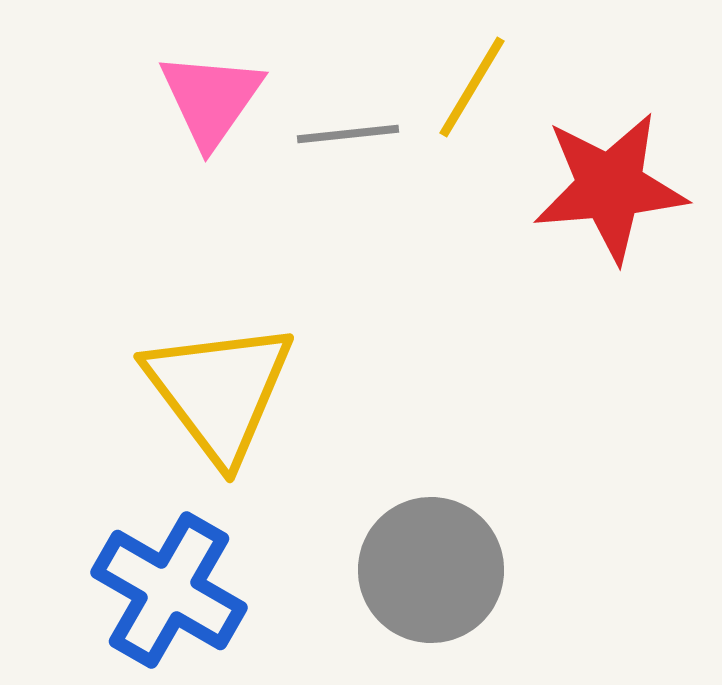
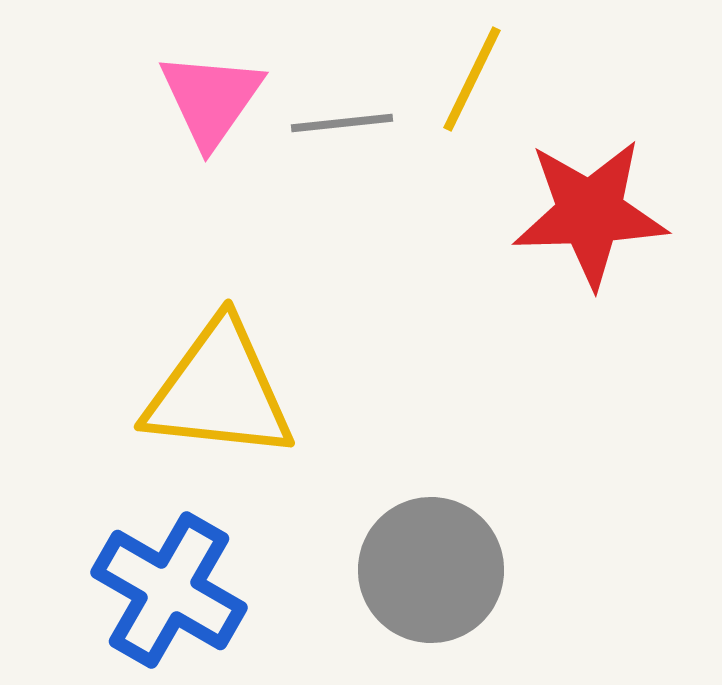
yellow line: moved 8 px up; rotated 5 degrees counterclockwise
gray line: moved 6 px left, 11 px up
red star: moved 20 px left, 26 px down; rotated 3 degrees clockwise
yellow triangle: rotated 47 degrees counterclockwise
